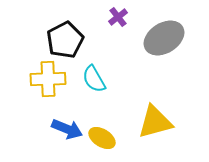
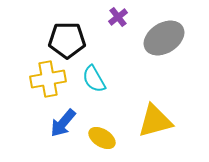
black pentagon: moved 2 px right; rotated 27 degrees clockwise
yellow cross: rotated 8 degrees counterclockwise
yellow triangle: moved 1 px up
blue arrow: moved 4 px left, 6 px up; rotated 108 degrees clockwise
